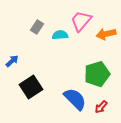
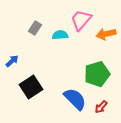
pink trapezoid: moved 1 px up
gray rectangle: moved 2 px left, 1 px down
